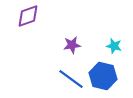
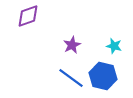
purple star: rotated 18 degrees counterclockwise
blue line: moved 1 px up
